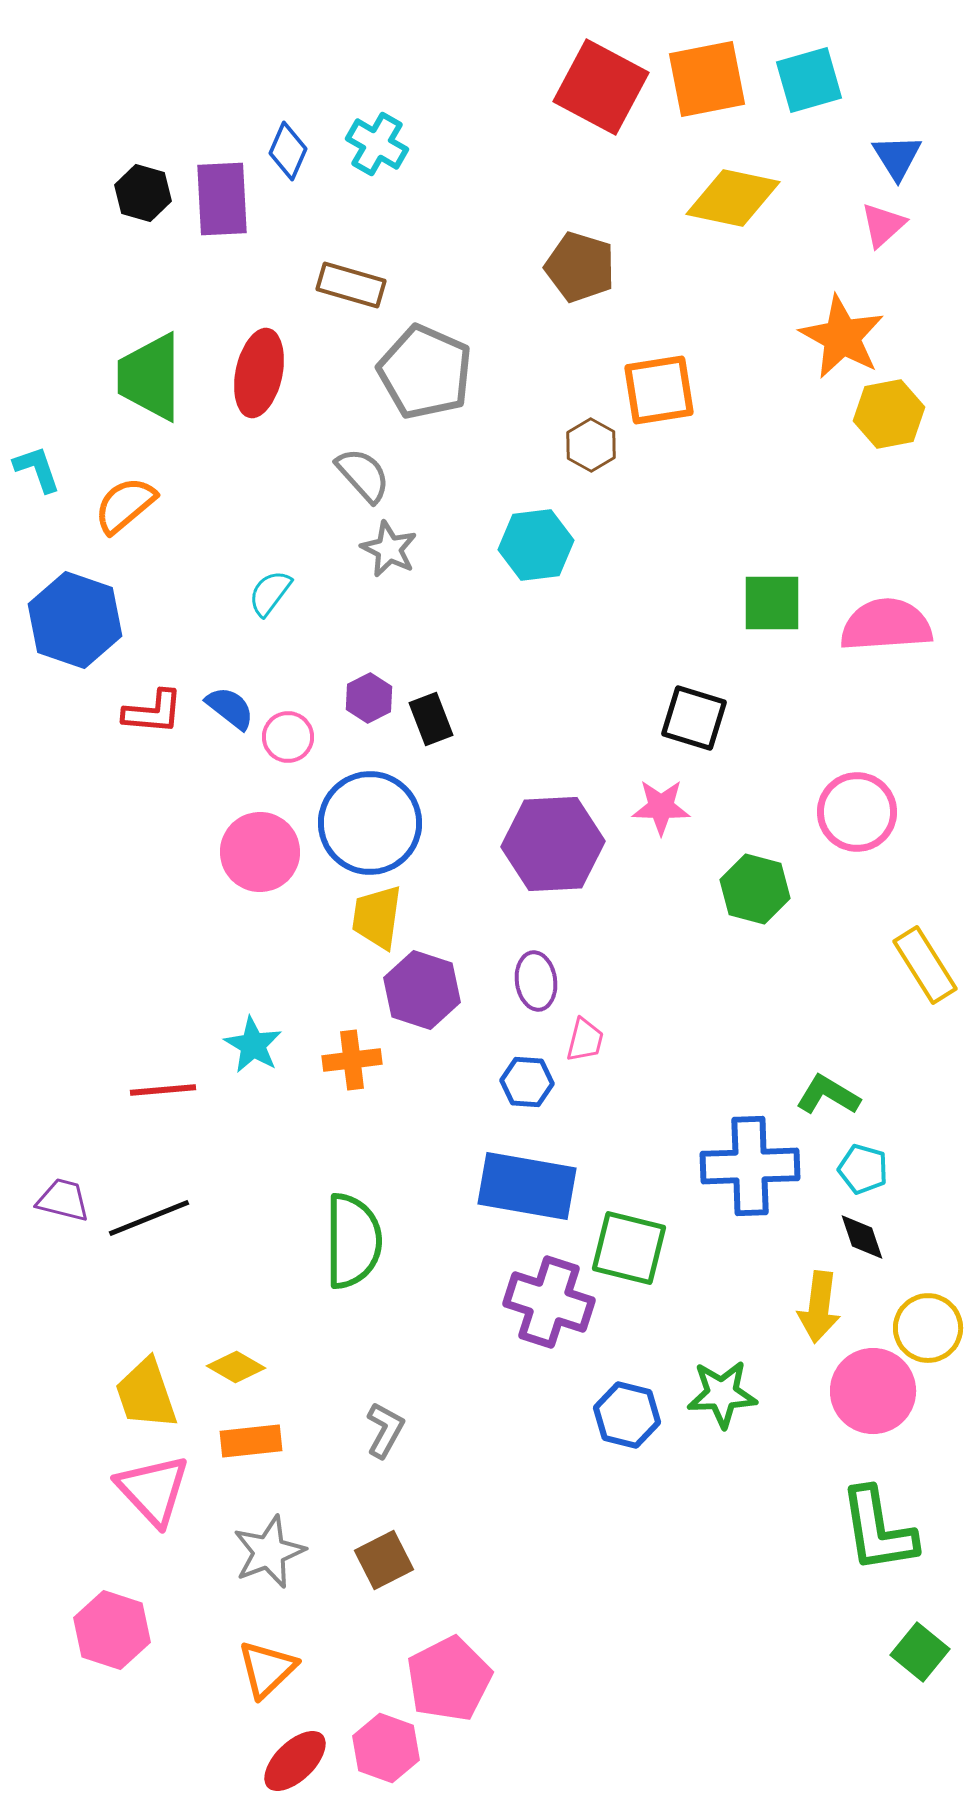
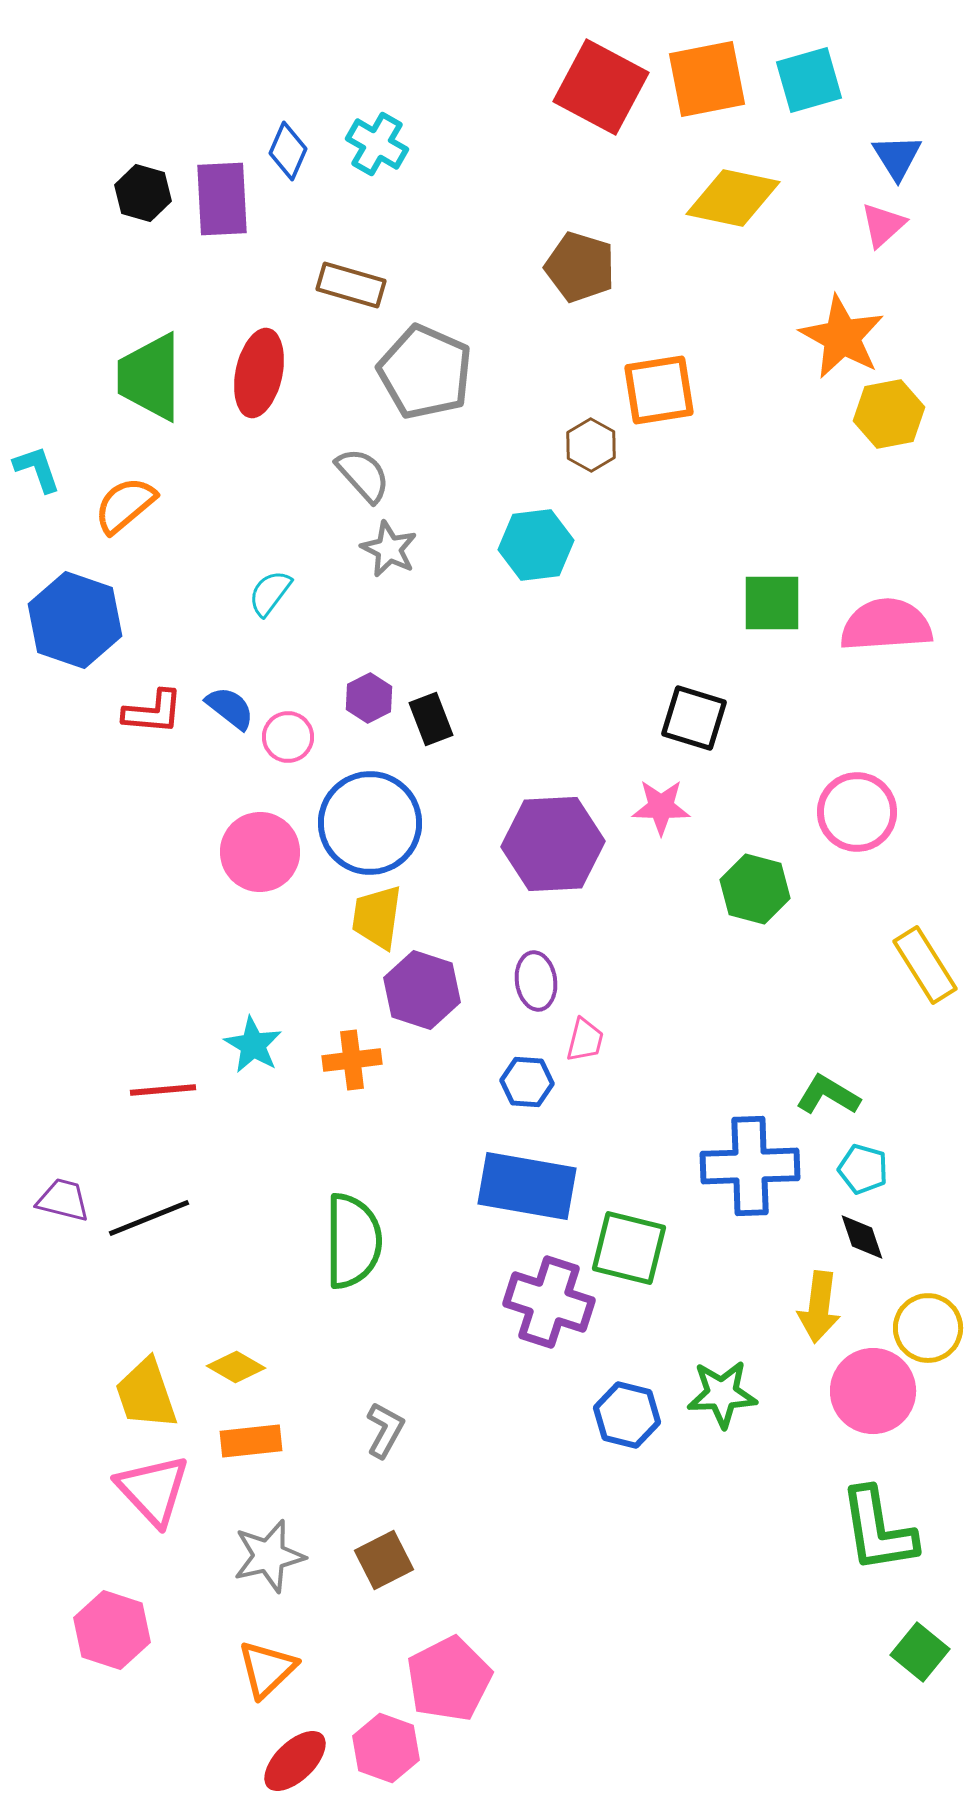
gray star at (269, 1552): moved 4 px down; rotated 8 degrees clockwise
